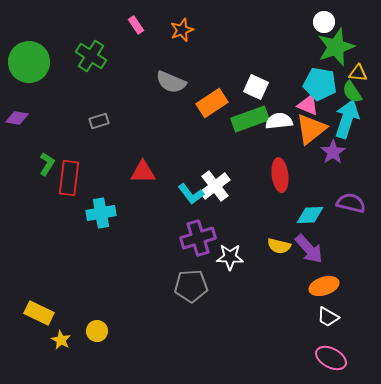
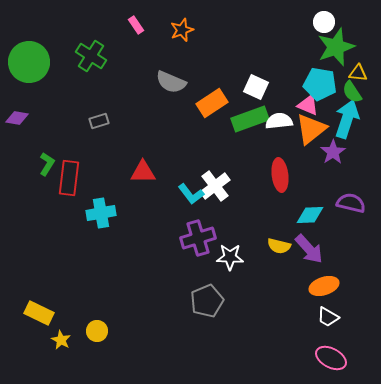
gray pentagon: moved 16 px right, 15 px down; rotated 20 degrees counterclockwise
